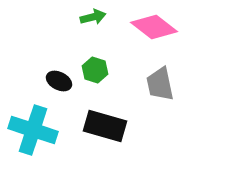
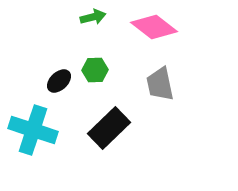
green hexagon: rotated 20 degrees counterclockwise
black ellipse: rotated 70 degrees counterclockwise
black rectangle: moved 4 px right, 2 px down; rotated 60 degrees counterclockwise
